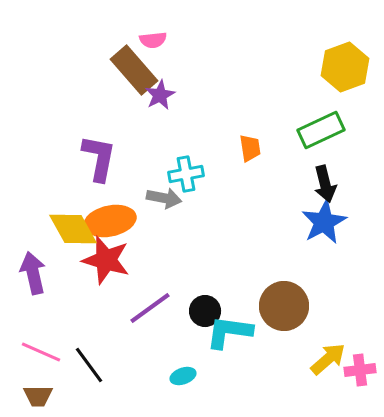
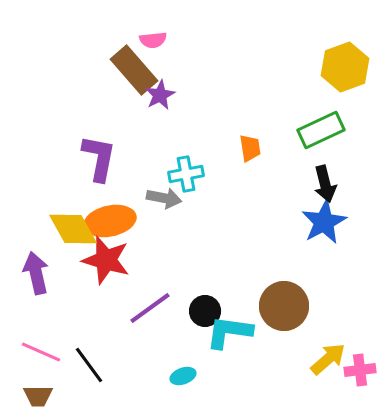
purple arrow: moved 3 px right
